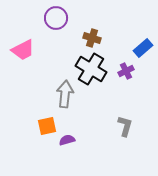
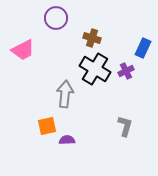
blue rectangle: rotated 24 degrees counterclockwise
black cross: moved 4 px right
purple semicircle: rotated 14 degrees clockwise
